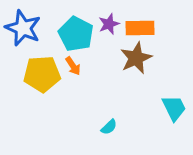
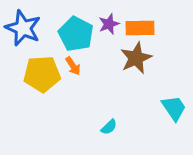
cyan trapezoid: rotated 8 degrees counterclockwise
